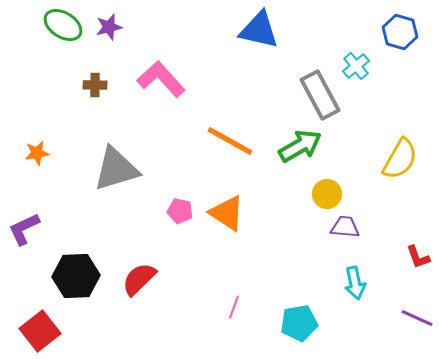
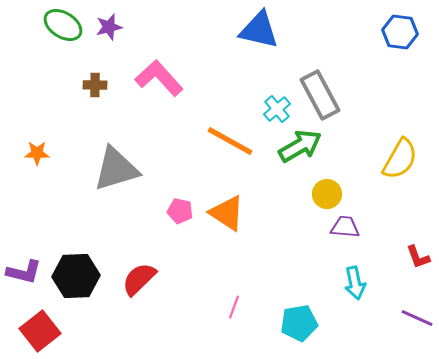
blue hexagon: rotated 8 degrees counterclockwise
cyan cross: moved 79 px left, 43 px down
pink L-shape: moved 2 px left, 1 px up
orange star: rotated 10 degrees clockwise
purple L-shape: moved 43 px down; rotated 141 degrees counterclockwise
